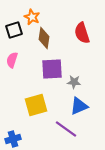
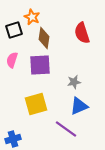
purple square: moved 12 px left, 4 px up
gray star: rotated 16 degrees counterclockwise
yellow square: moved 1 px up
